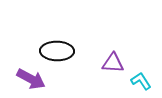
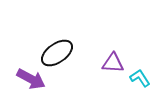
black ellipse: moved 2 px down; rotated 36 degrees counterclockwise
cyan L-shape: moved 1 px left, 3 px up
